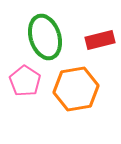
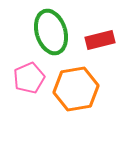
green ellipse: moved 6 px right, 5 px up
pink pentagon: moved 4 px right, 3 px up; rotated 16 degrees clockwise
